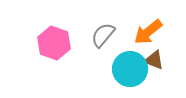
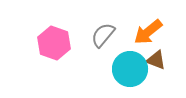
brown triangle: moved 2 px right
